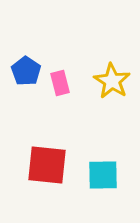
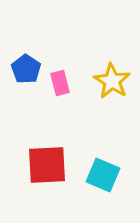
blue pentagon: moved 2 px up
red square: rotated 9 degrees counterclockwise
cyan square: rotated 24 degrees clockwise
